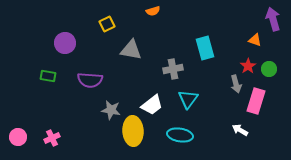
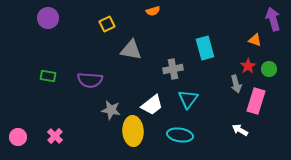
purple circle: moved 17 px left, 25 px up
pink cross: moved 3 px right, 2 px up; rotated 21 degrees counterclockwise
